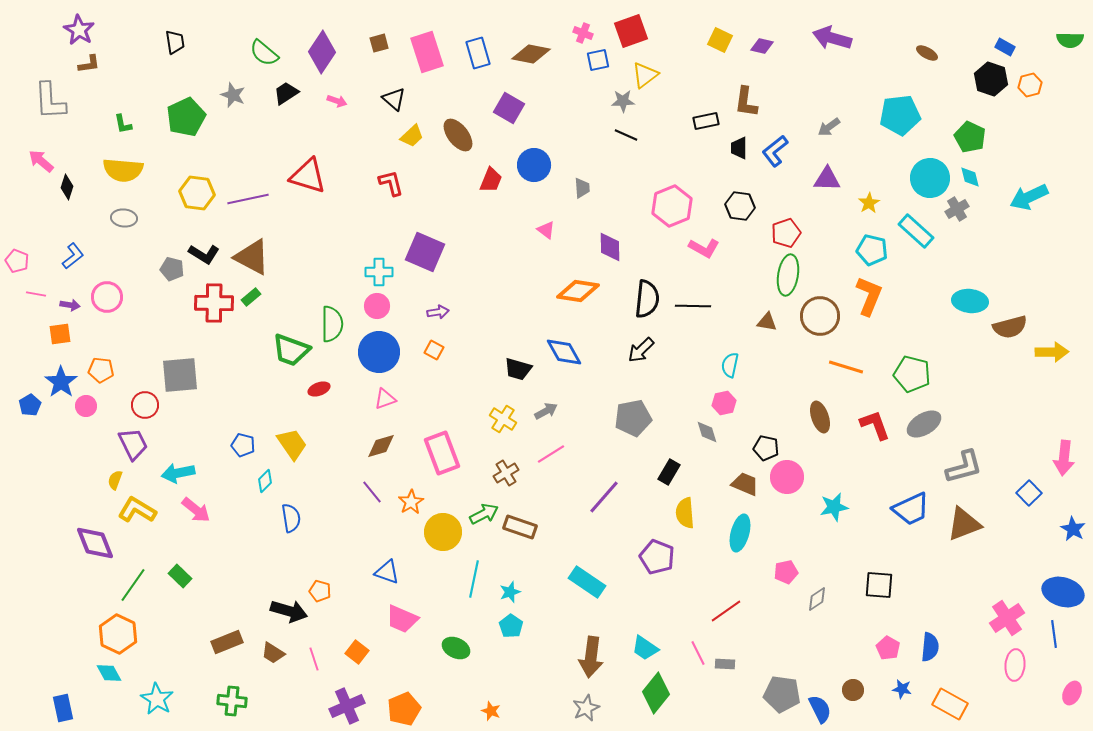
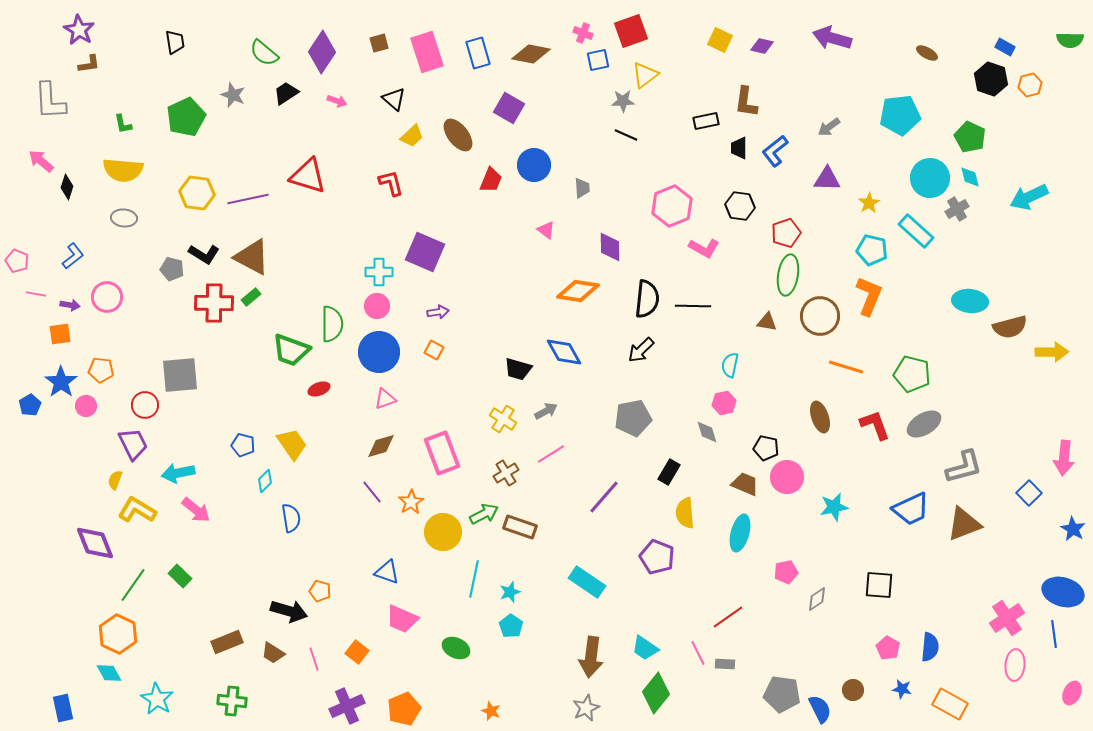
red line at (726, 611): moved 2 px right, 6 px down
